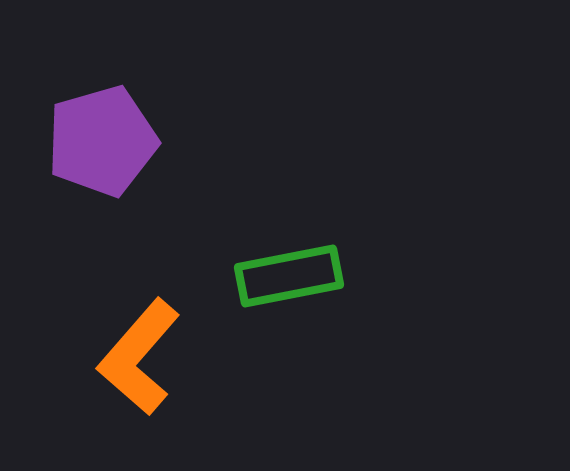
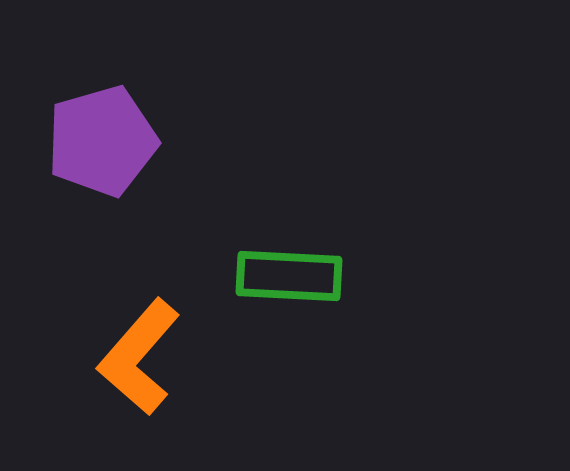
green rectangle: rotated 14 degrees clockwise
